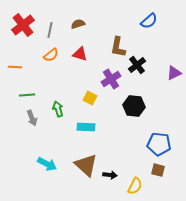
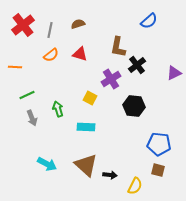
green line: rotated 21 degrees counterclockwise
